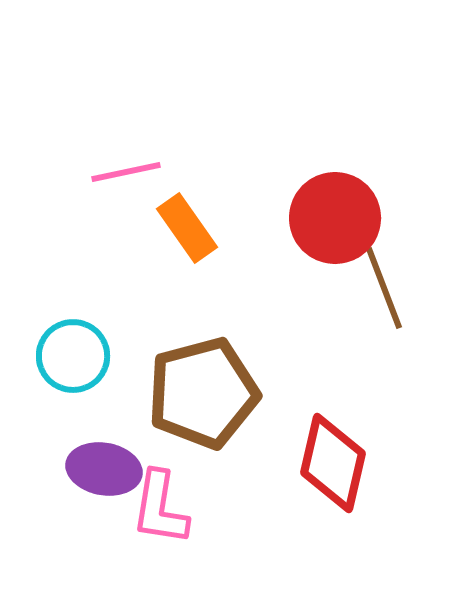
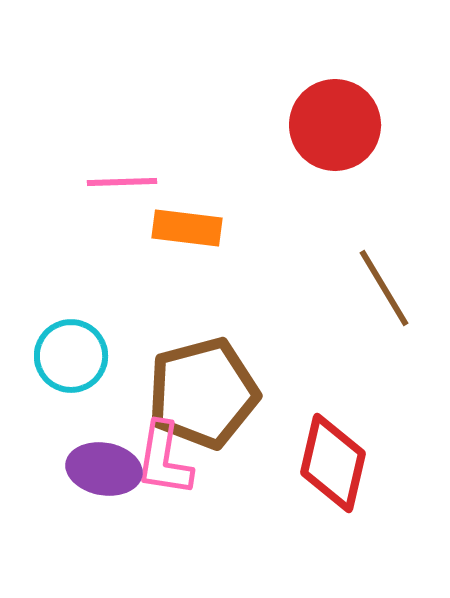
pink line: moved 4 px left, 10 px down; rotated 10 degrees clockwise
red circle: moved 93 px up
orange rectangle: rotated 48 degrees counterclockwise
brown line: rotated 10 degrees counterclockwise
cyan circle: moved 2 px left
pink L-shape: moved 4 px right, 49 px up
